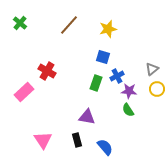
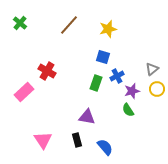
purple star: moved 3 px right; rotated 21 degrees counterclockwise
